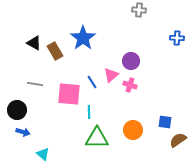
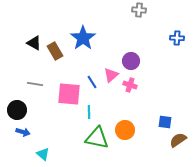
orange circle: moved 8 px left
green triangle: rotated 10 degrees clockwise
